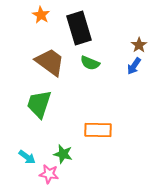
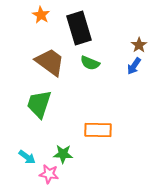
green star: rotated 12 degrees counterclockwise
